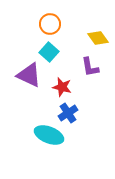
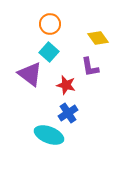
purple triangle: moved 1 px right, 1 px up; rotated 12 degrees clockwise
red star: moved 4 px right, 2 px up
